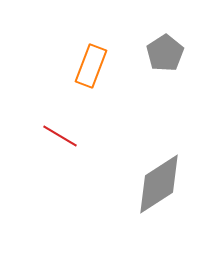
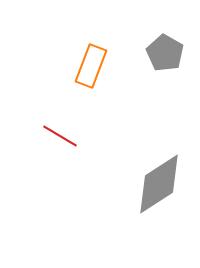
gray pentagon: rotated 9 degrees counterclockwise
